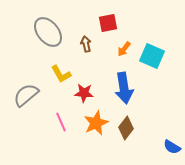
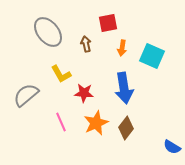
orange arrow: moved 2 px left, 1 px up; rotated 28 degrees counterclockwise
